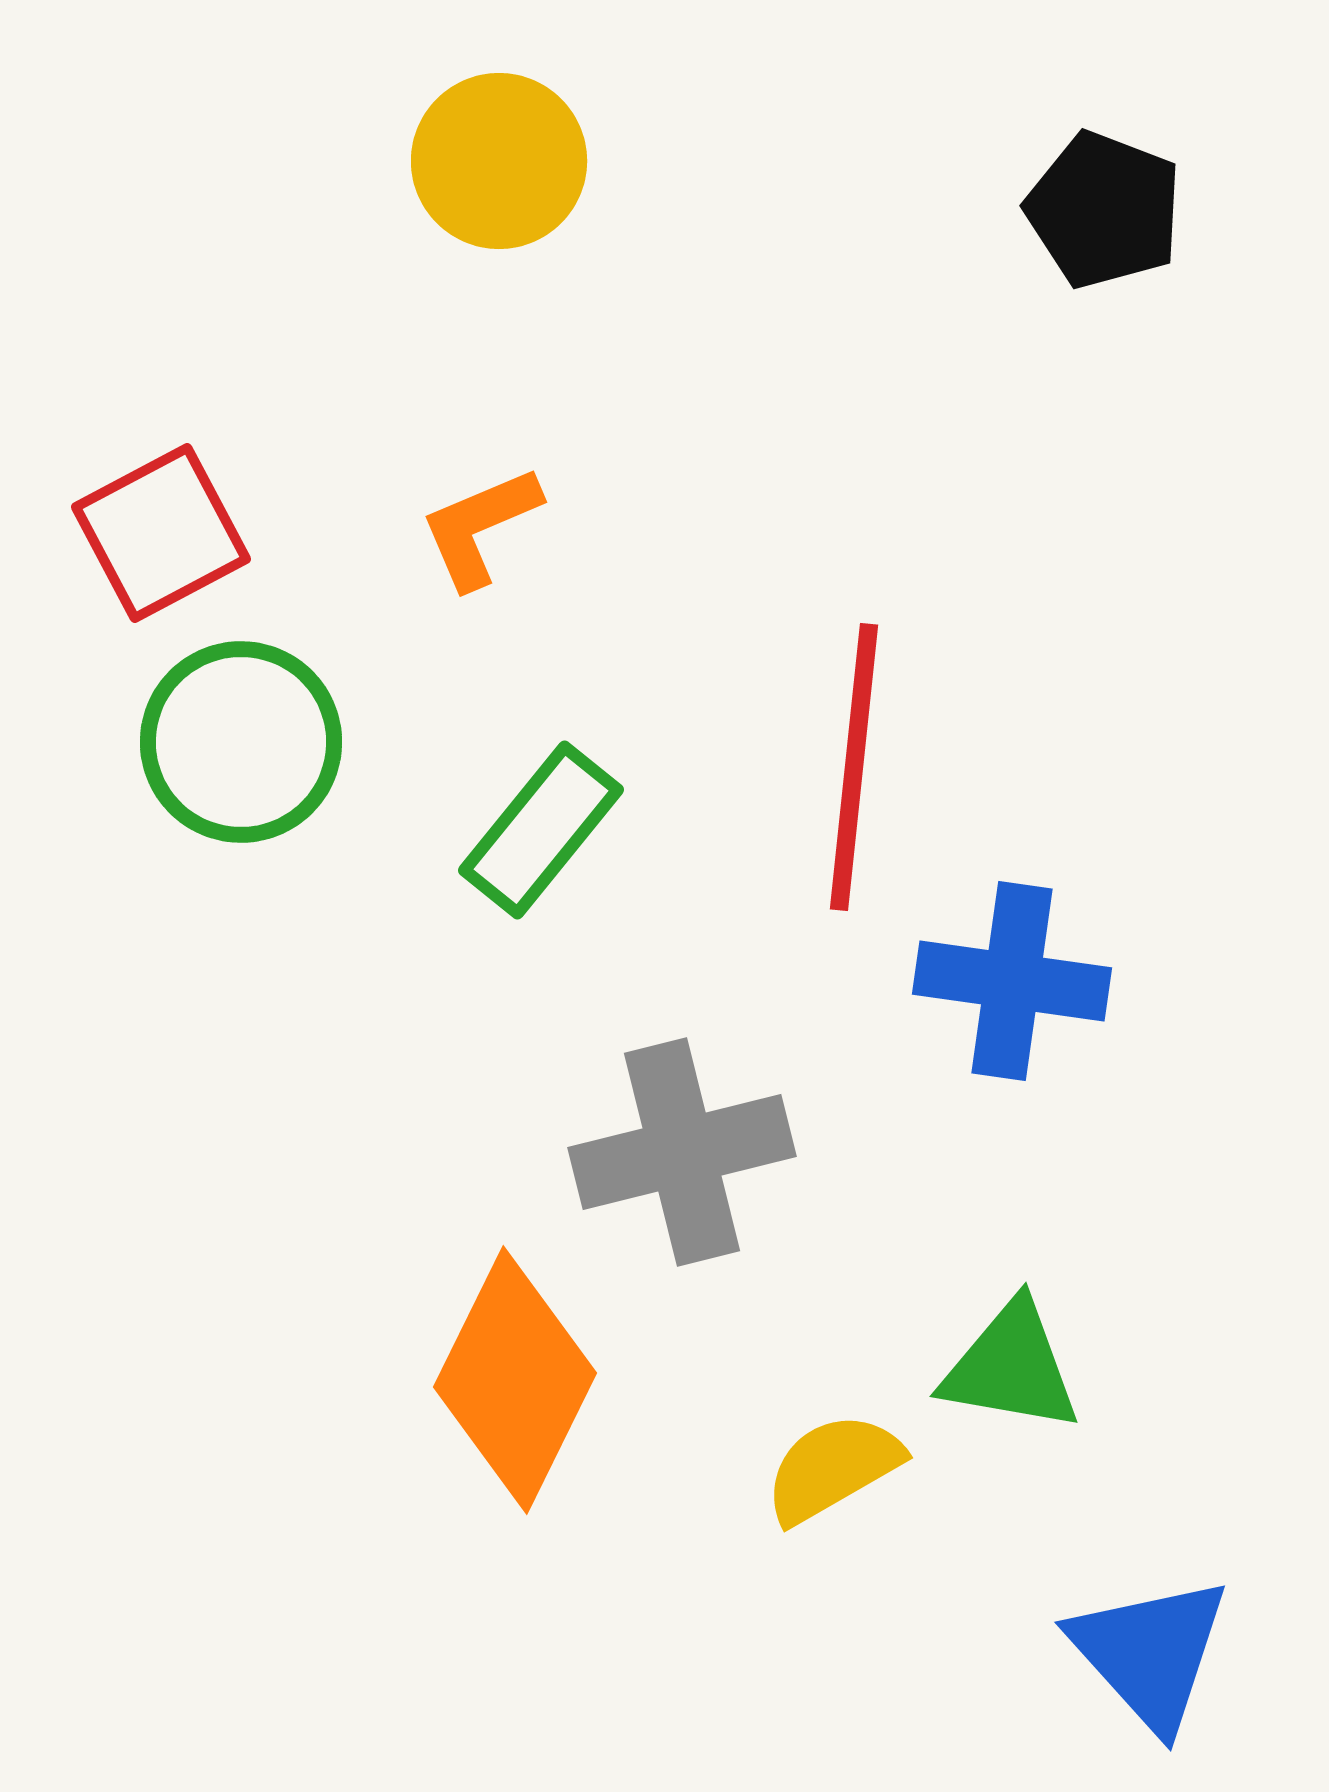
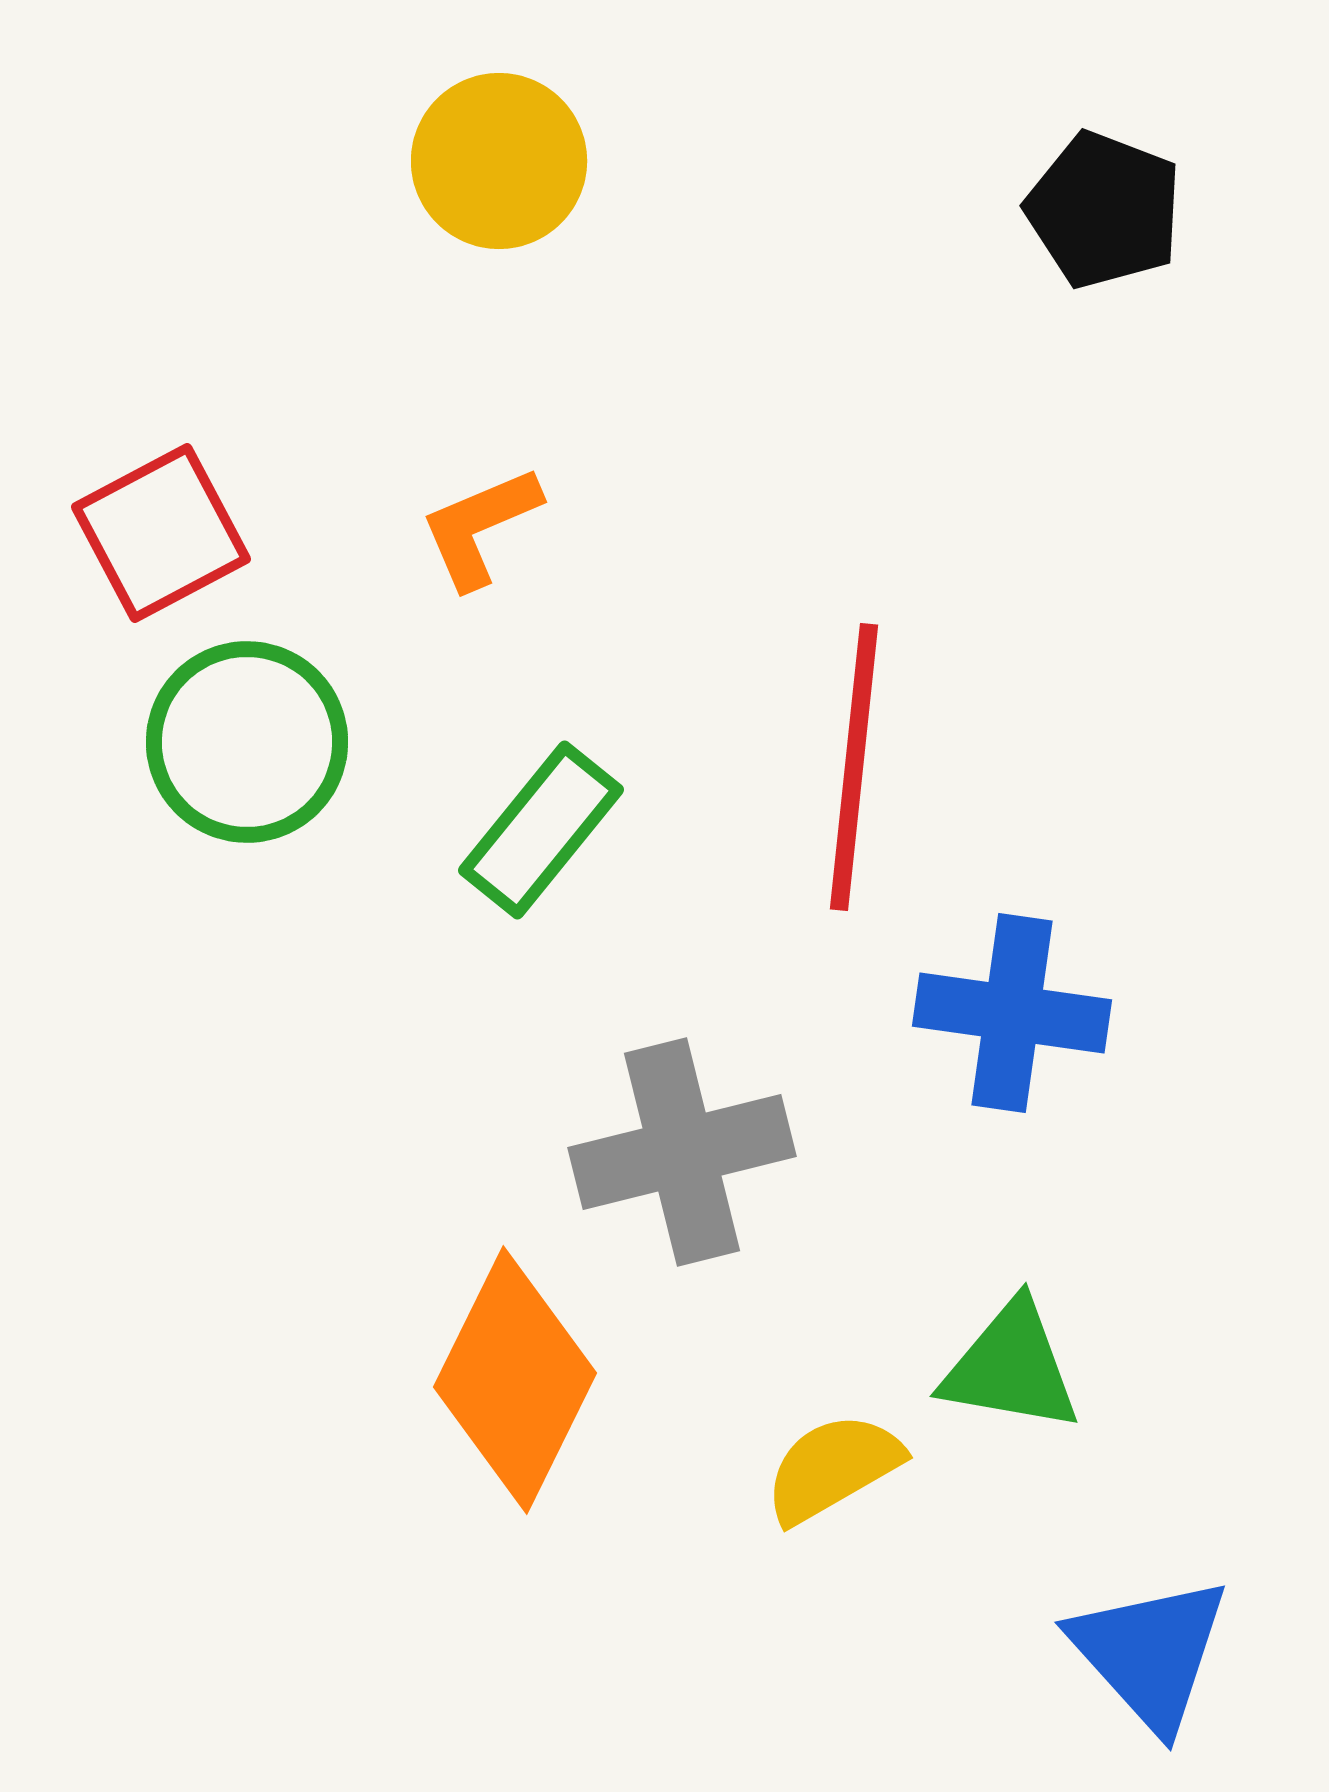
green circle: moved 6 px right
blue cross: moved 32 px down
